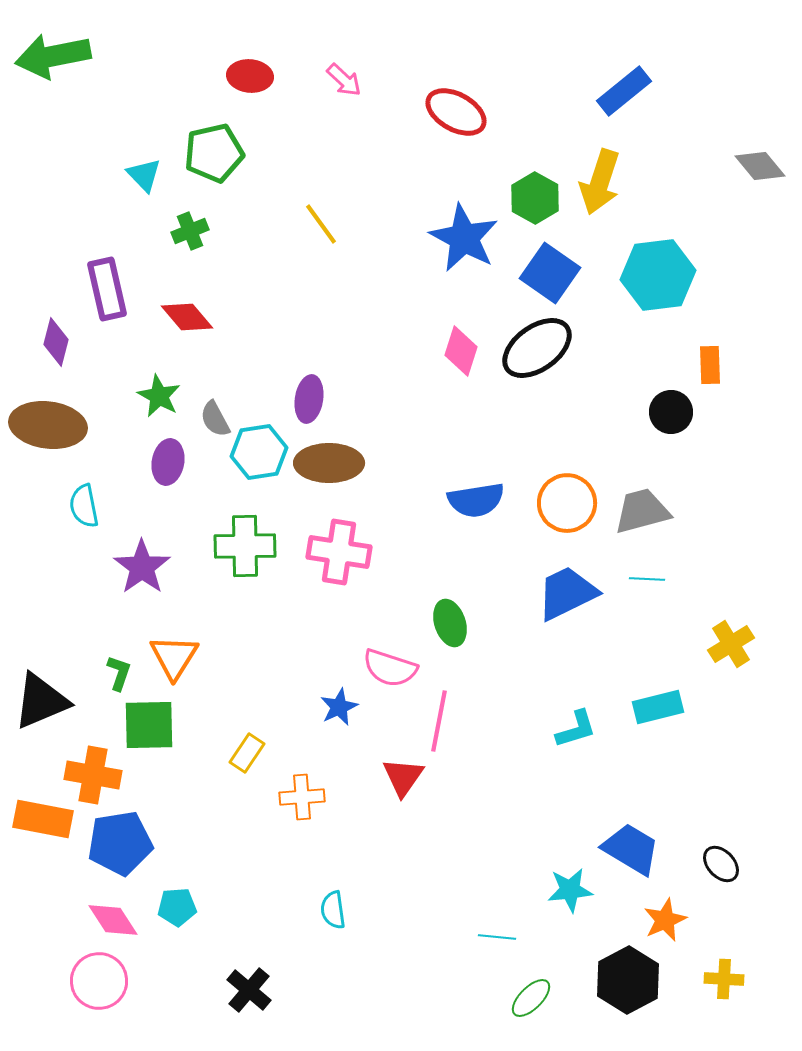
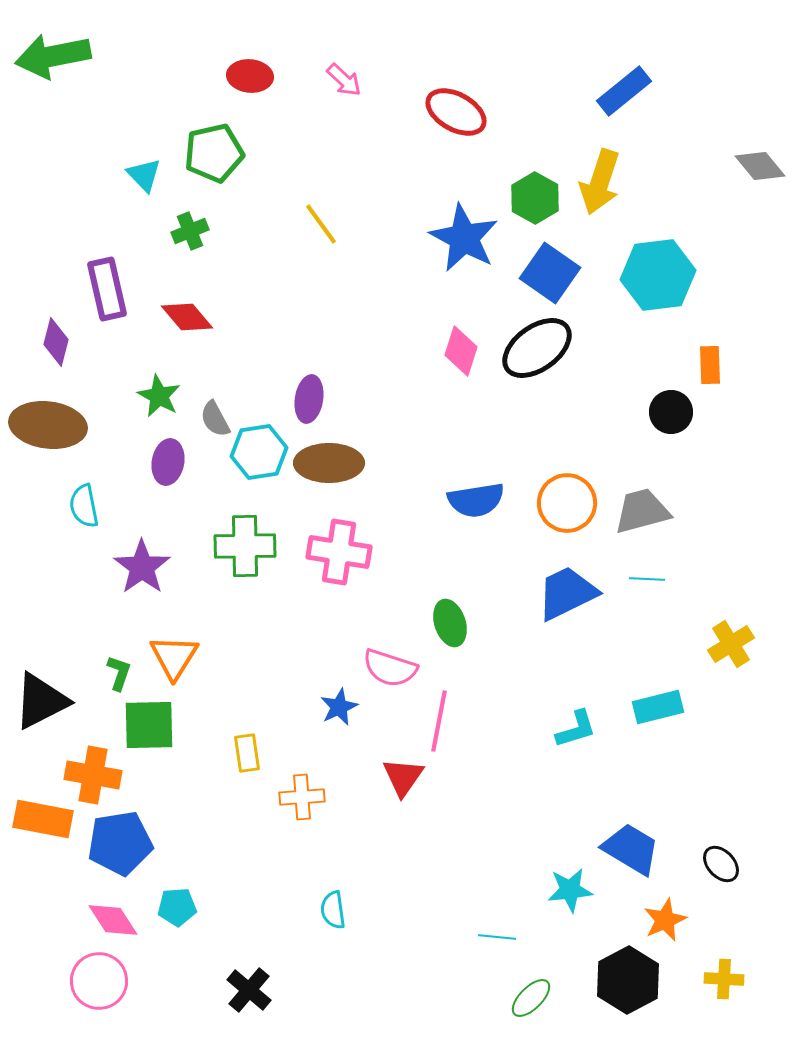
black triangle at (41, 701): rotated 4 degrees counterclockwise
yellow rectangle at (247, 753): rotated 42 degrees counterclockwise
